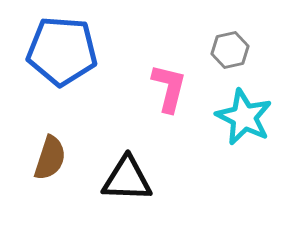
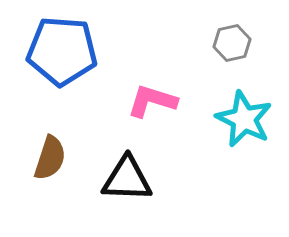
gray hexagon: moved 2 px right, 7 px up
pink L-shape: moved 17 px left, 13 px down; rotated 87 degrees counterclockwise
cyan star: moved 2 px down
